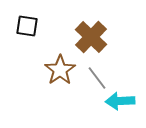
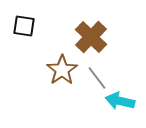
black square: moved 3 px left
brown star: moved 2 px right
cyan arrow: rotated 16 degrees clockwise
